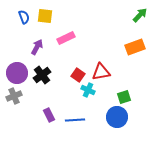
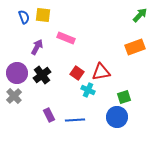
yellow square: moved 2 px left, 1 px up
pink rectangle: rotated 48 degrees clockwise
red square: moved 1 px left, 2 px up
gray cross: rotated 21 degrees counterclockwise
